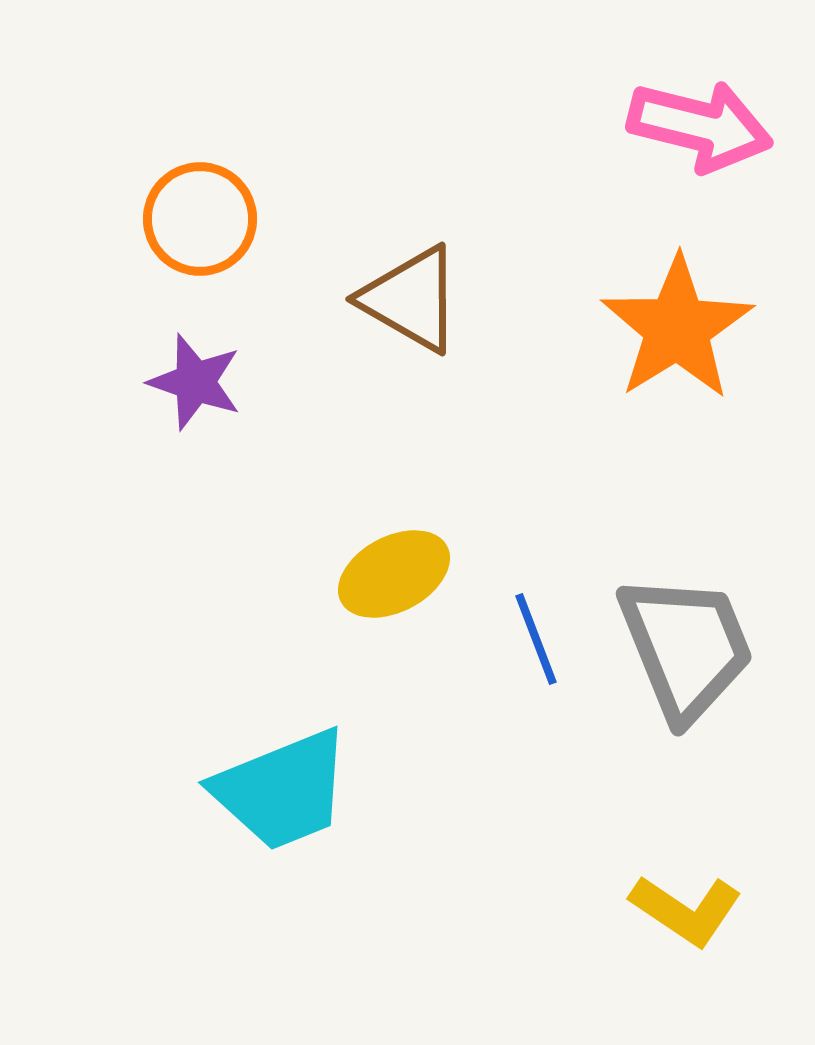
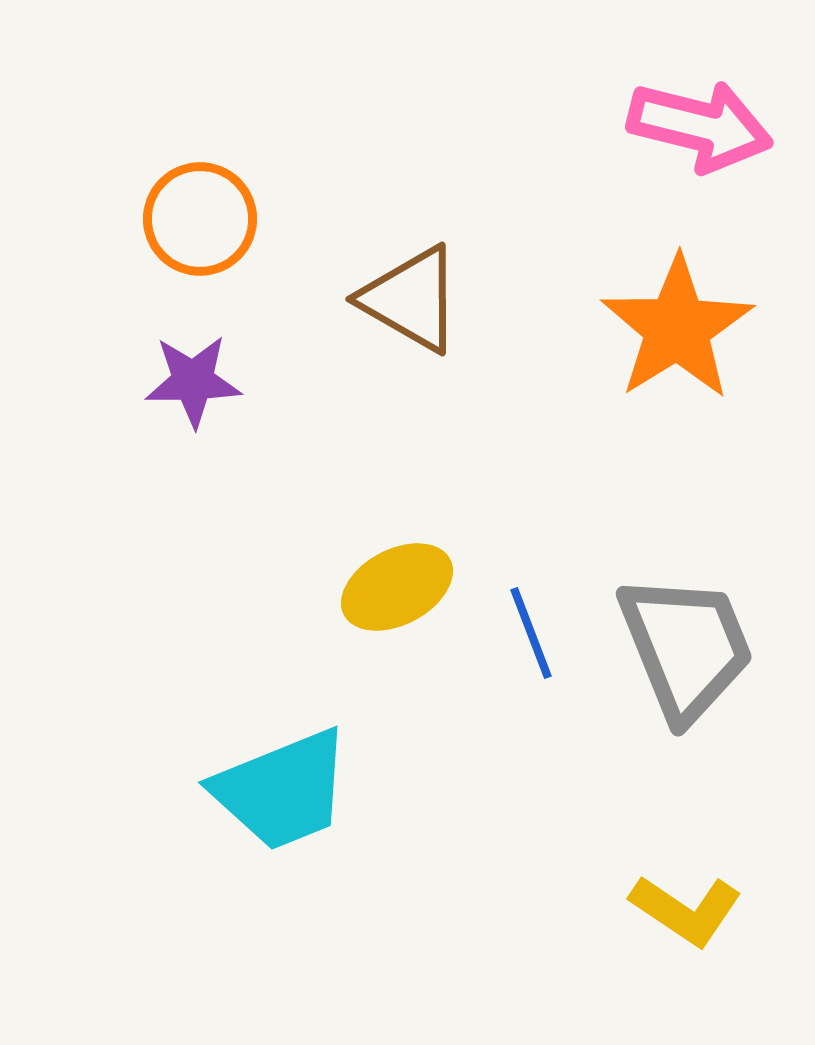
purple star: moved 2 px left, 1 px up; rotated 20 degrees counterclockwise
yellow ellipse: moved 3 px right, 13 px down
blue line: moved 5 px left, 6 px up
